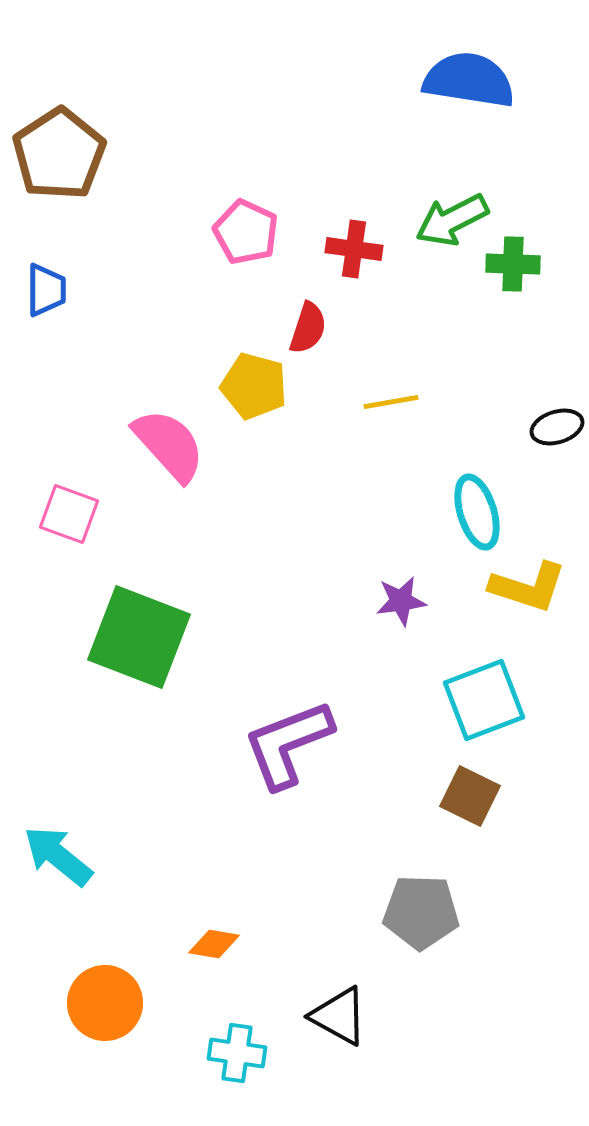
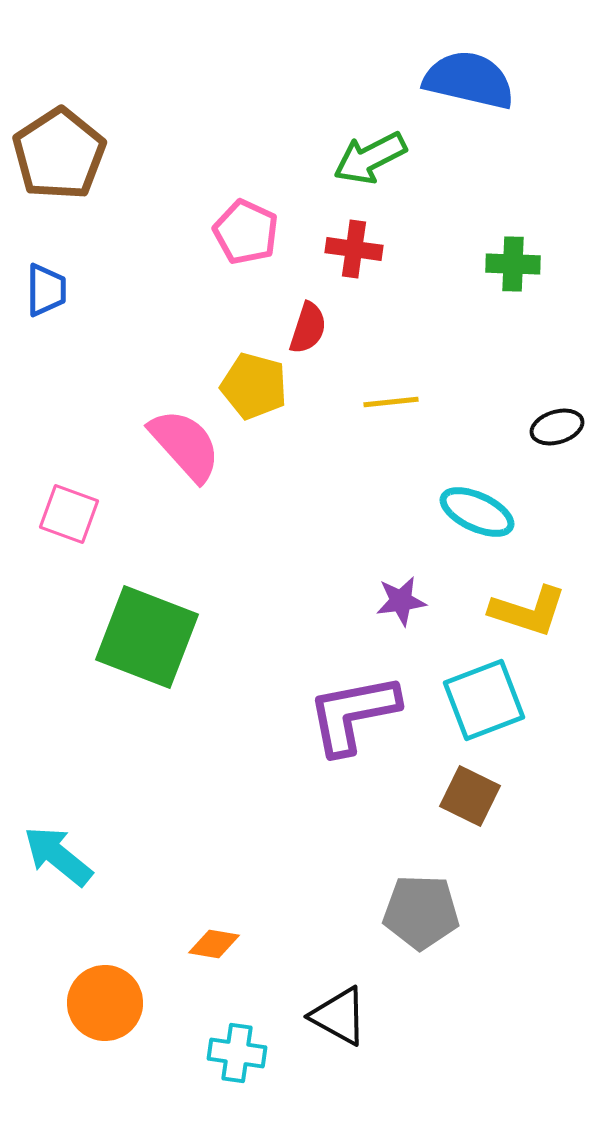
blue semicircle: rotated 4 degrees clockwise
green arrow: moved 82 px left, 62 px up
yellow line: rotated 4 degrees clockwise
pink semicircle: moved 16 px right
cyan ellipse: rotated 48 degrees counterclockwise
yellow L-shape: moved 24 px down
green square: moved 8 px right
purple L-shape: moved 65 px right, 30 px up; rotated 10 degrees clockwise
